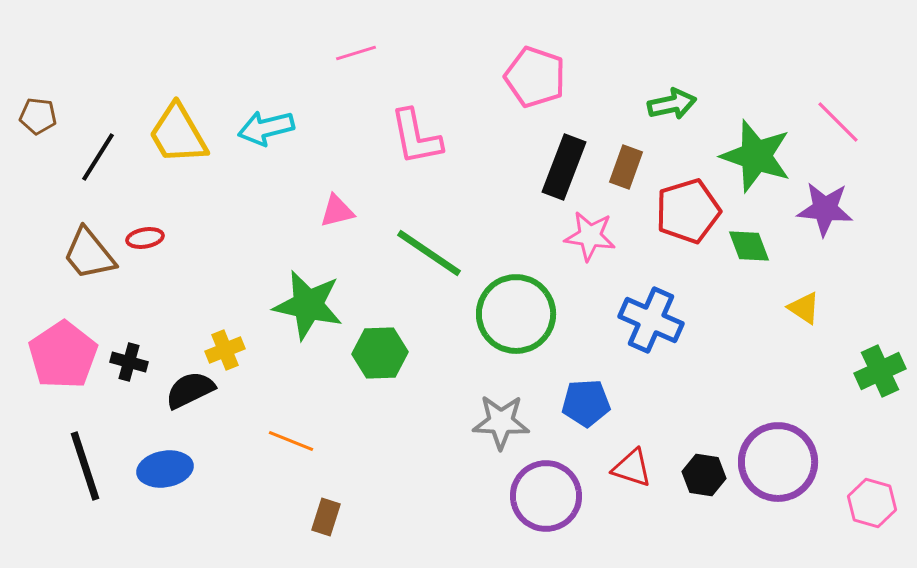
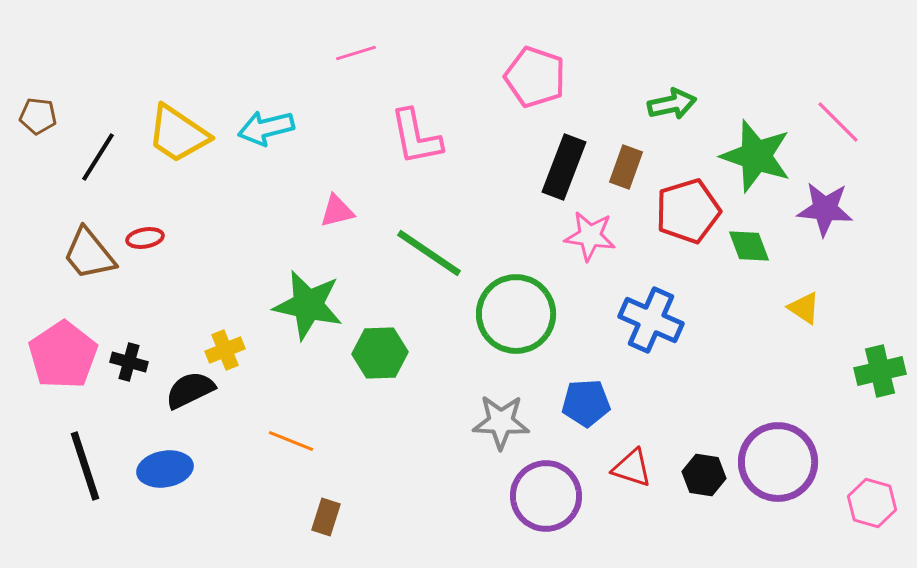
yellow trapezoid at (178, 134): rotated 26 degrees counterclockwise
green cross at (880, 371): rotated 12 degrees clockwise
